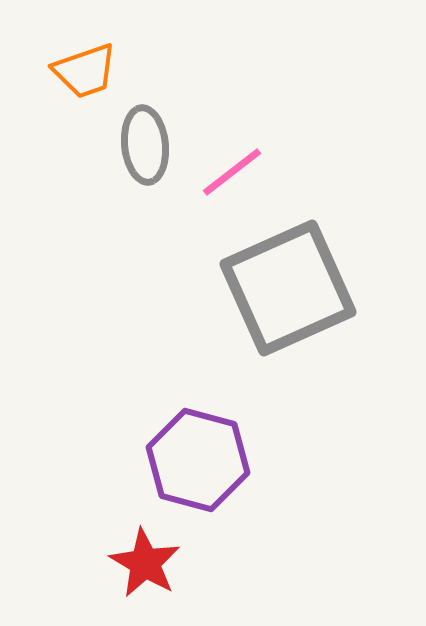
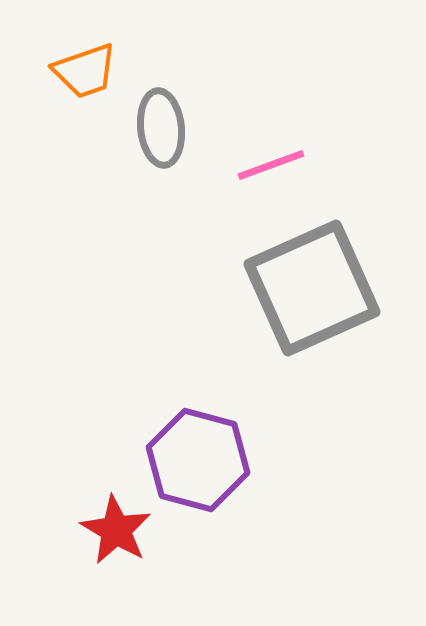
gray ellipse: moved 16 px right, 17 px up
pink line: moved 39 px right, 7 px up; rotated 18 degrees clockwise
gray square: moved 24 px right
red star: moved 29 px left, 33 px up
